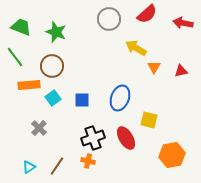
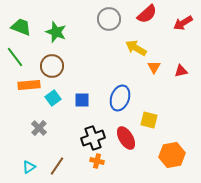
red arrow: rotated 42 degrees counterclockwise
orange cross: moved 9 px right
